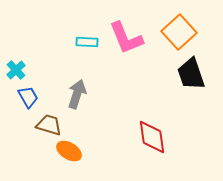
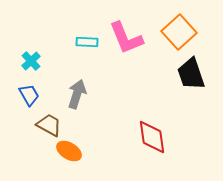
cyan cross: moved 15 px right, 9 px up
blue trapezoid: moved 1 px right, 2 px up
brown trapezoid: rotated 12 degrees clockwise
